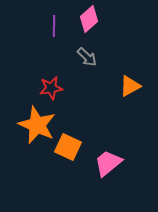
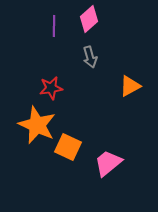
gray arrow: moved 3 px right; rotated 30 degrees clockwise
